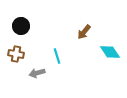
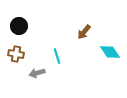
black circle: moved 2 px left
